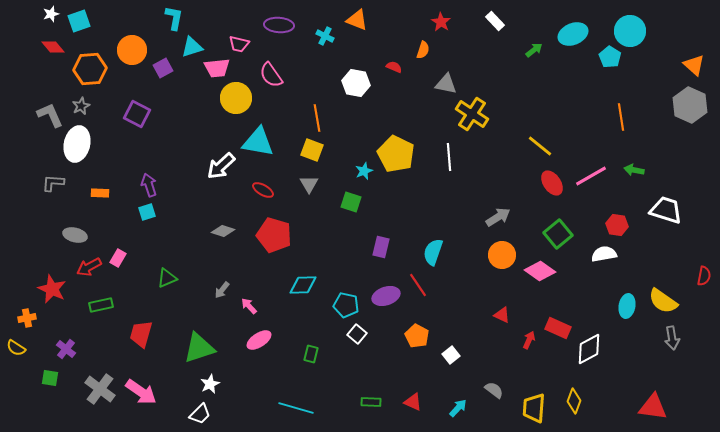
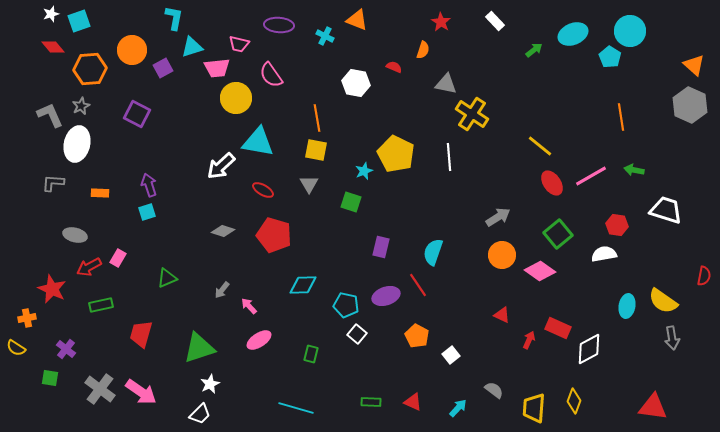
yellow square at (312, 150): moved 4 px right; rotated 10 degrees counterclockwise
